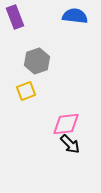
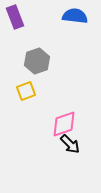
pink diamond: moved 2 px left; rotated 12 degrees counterclockwise
